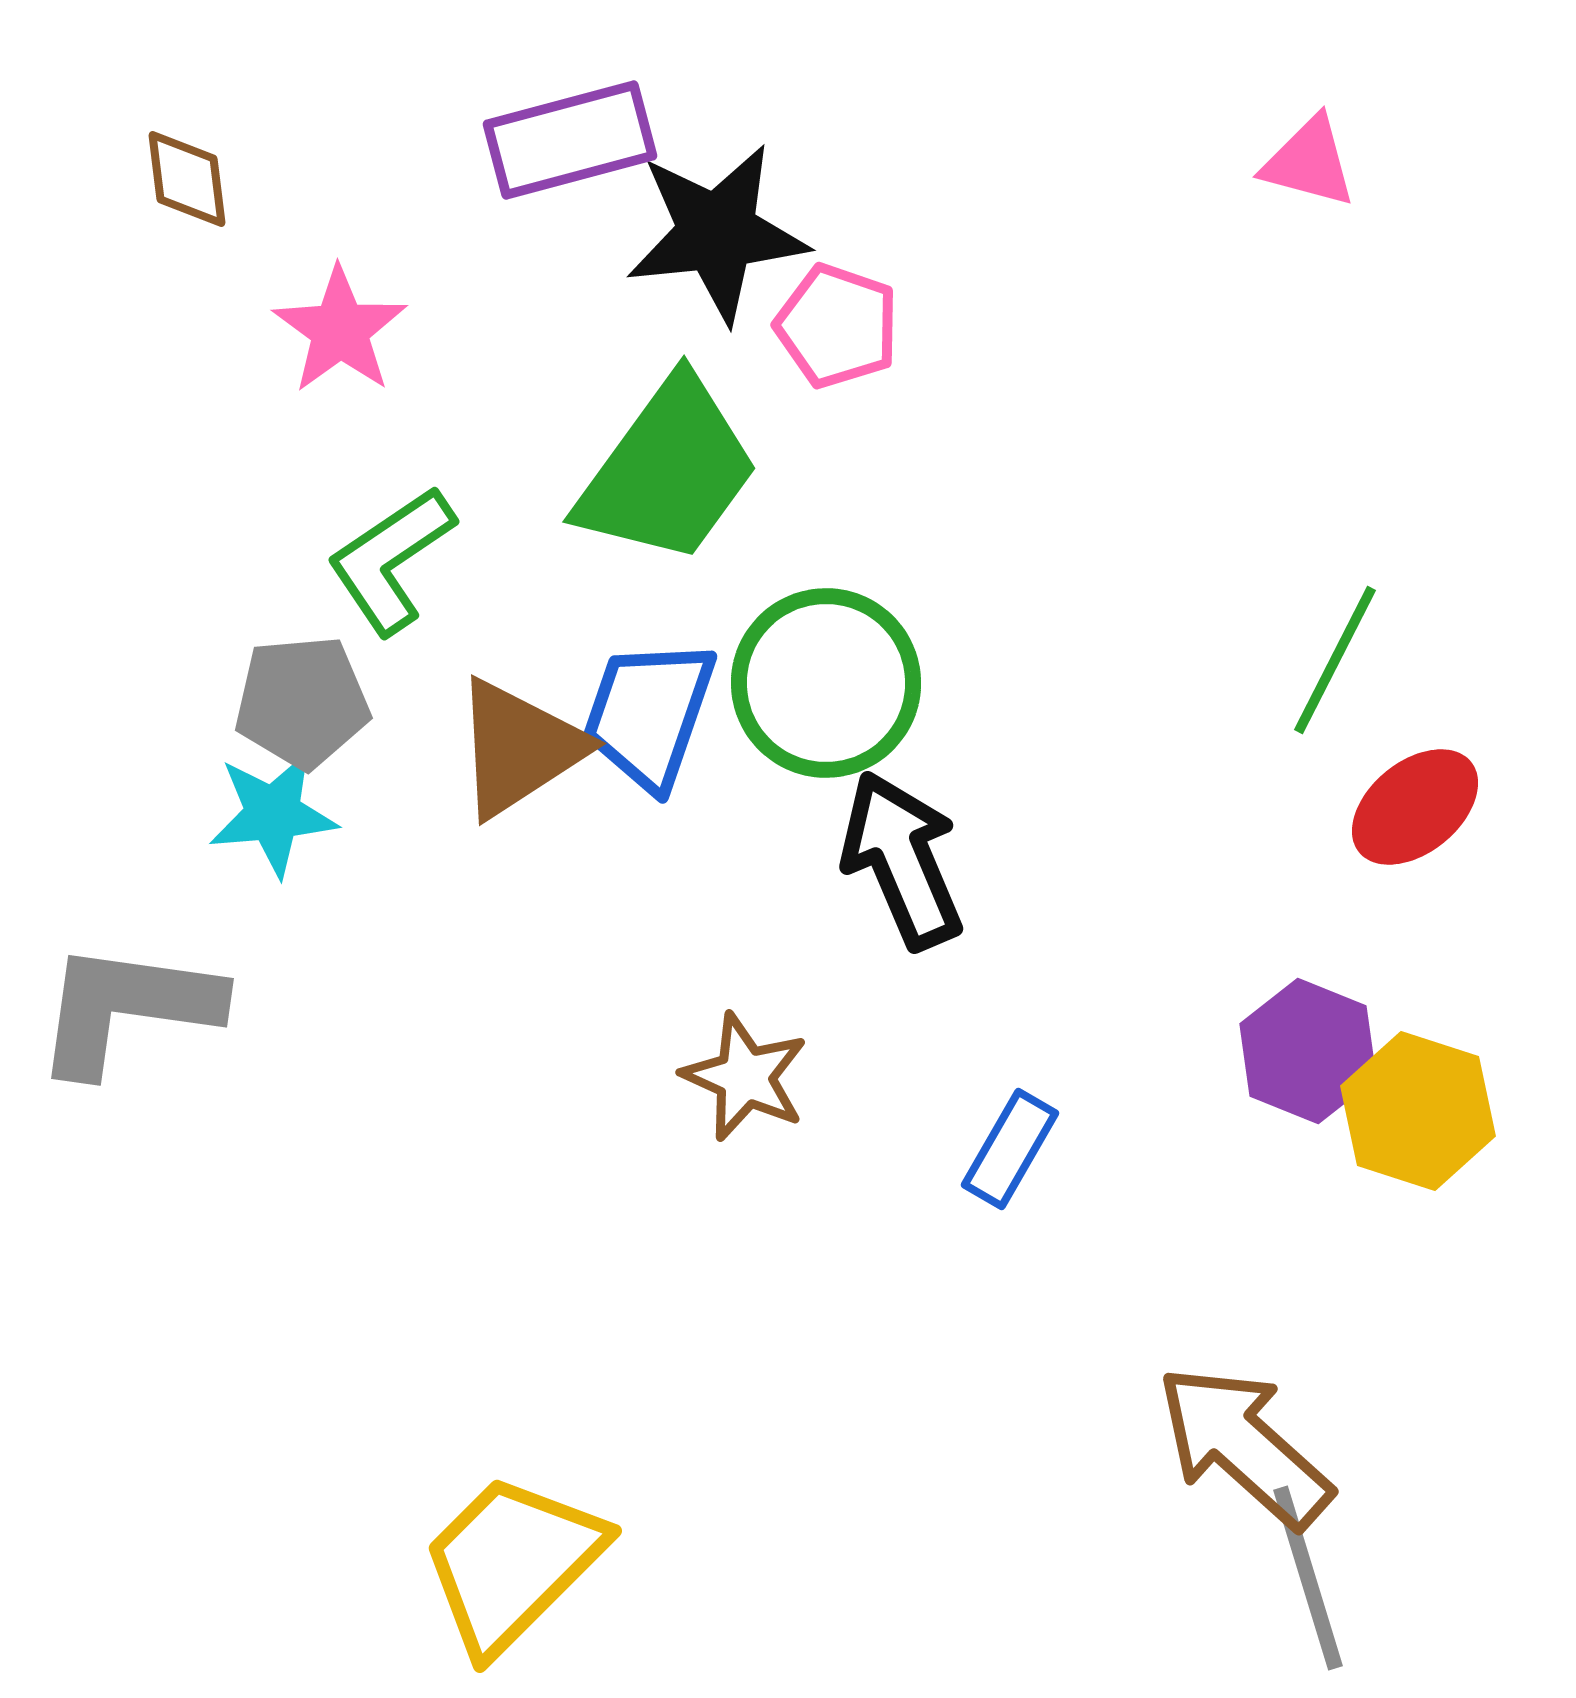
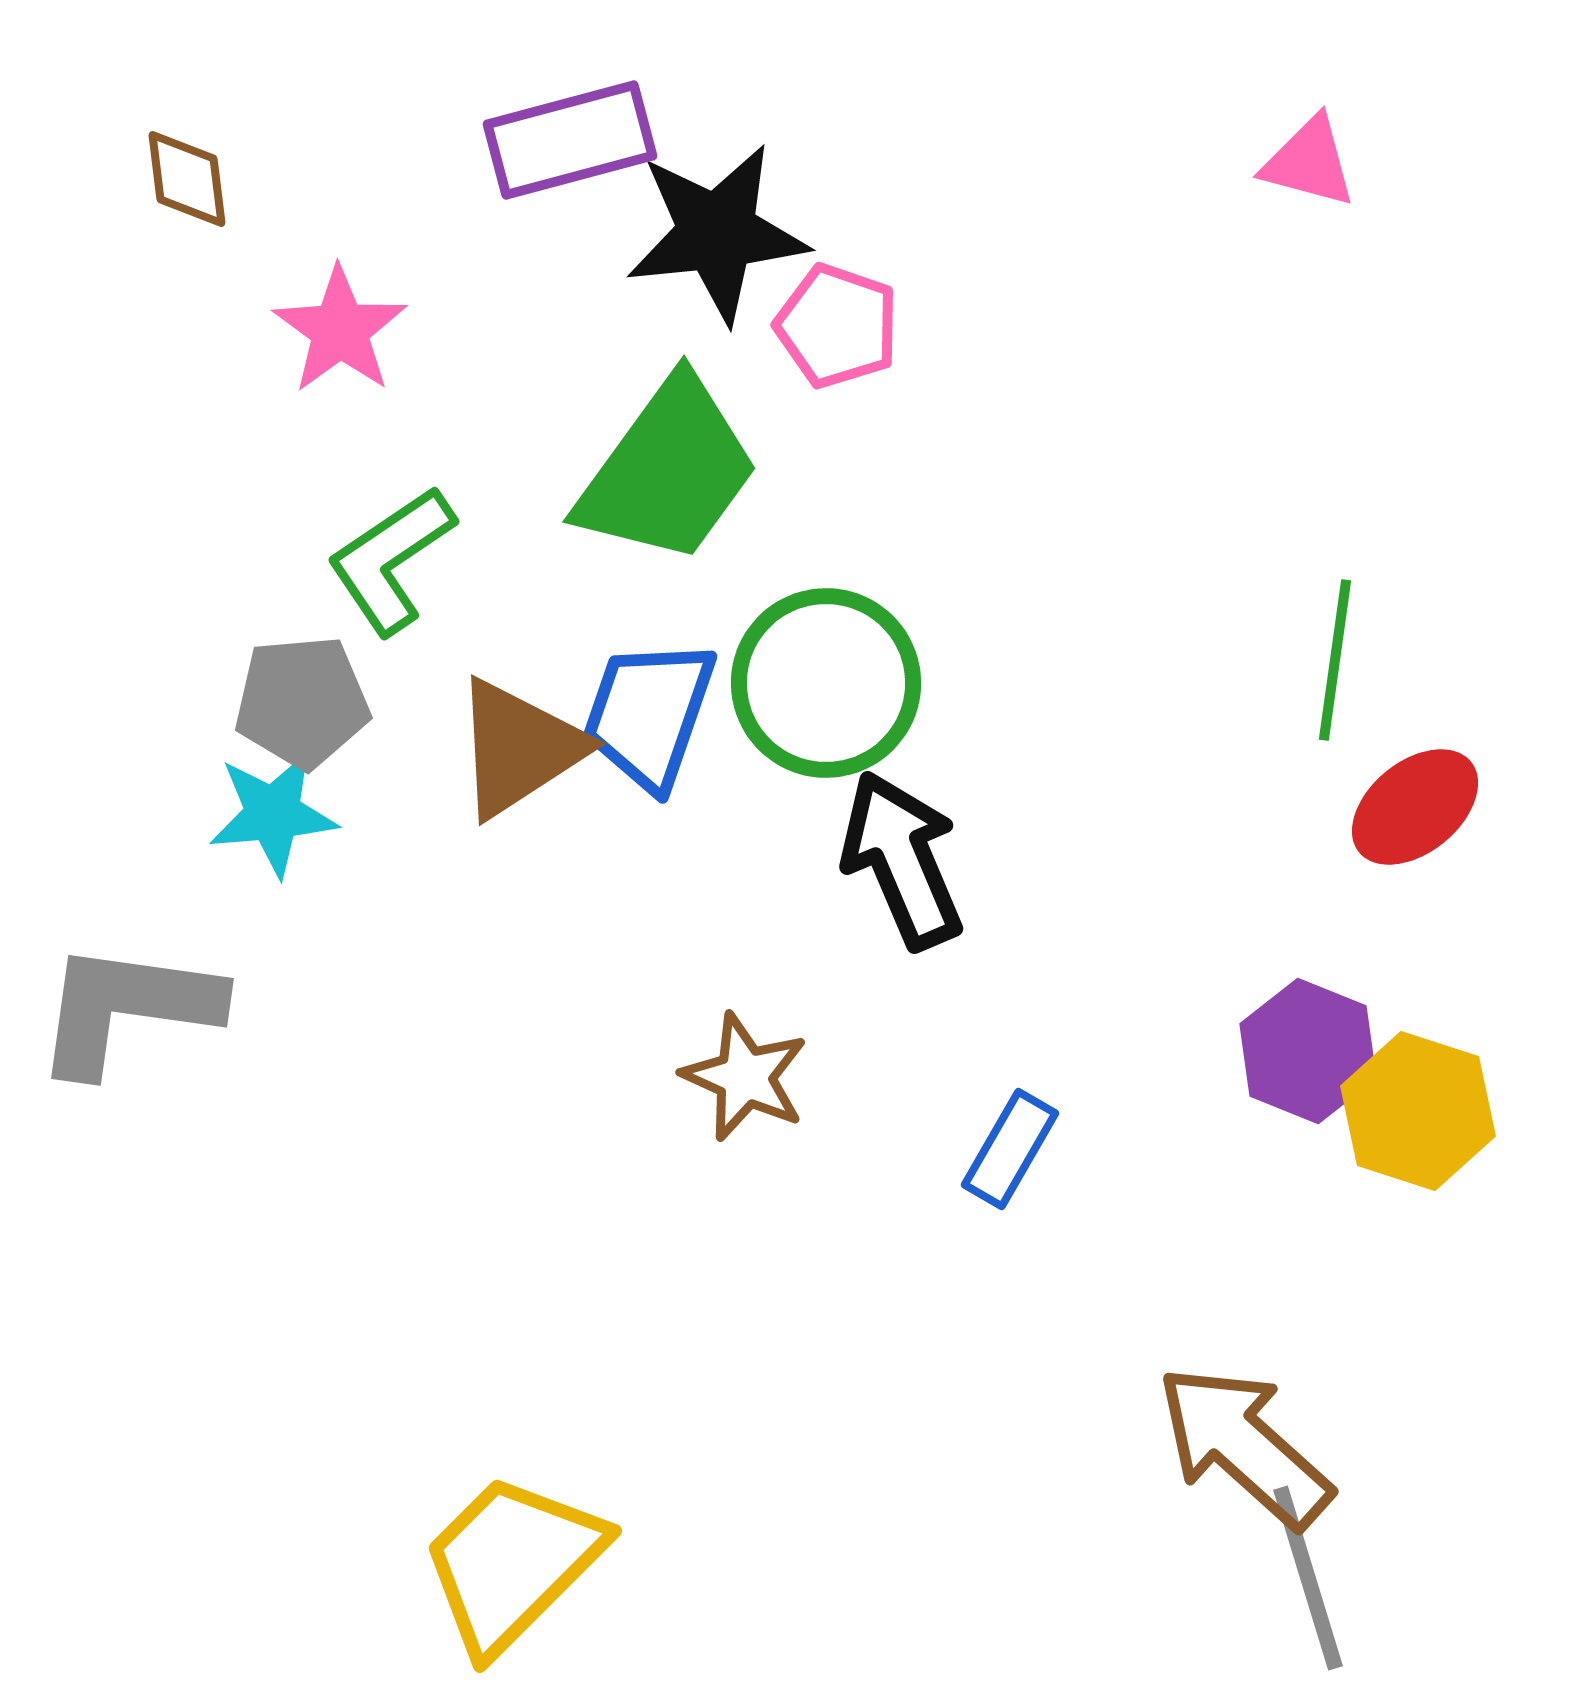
green line: rotated 19 degrees counterclockwise
